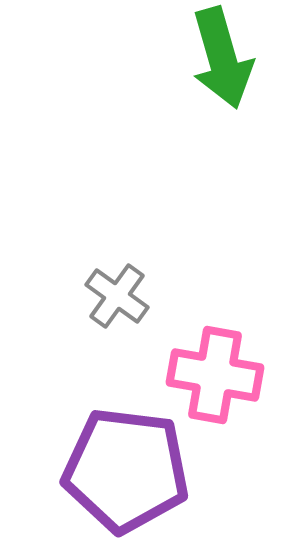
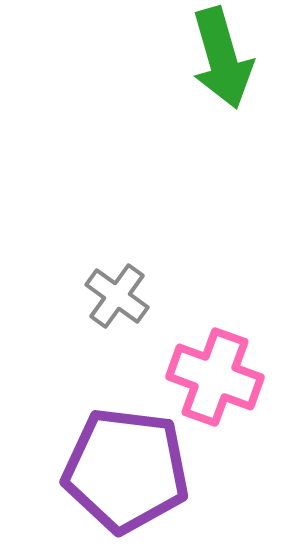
pink cross: moved 2 px down; rotated 10 degrees clockwise
